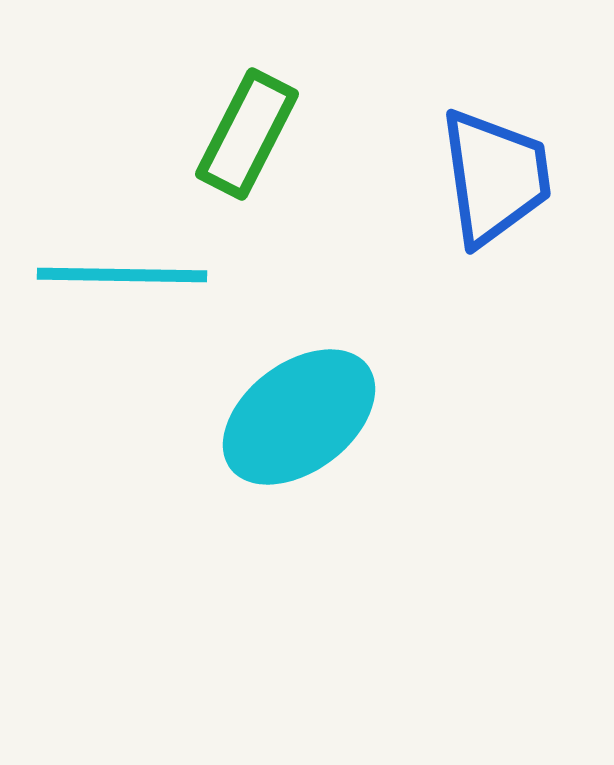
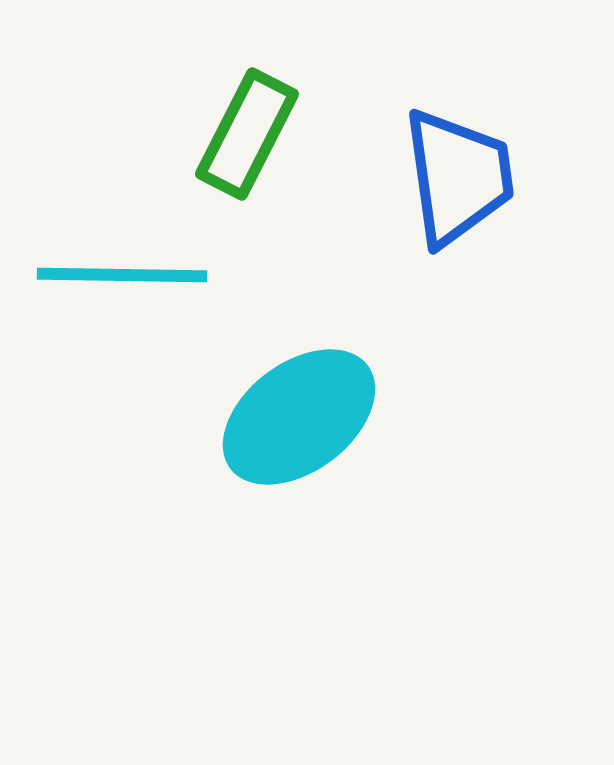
blue trapezoid: moved 37 px left
